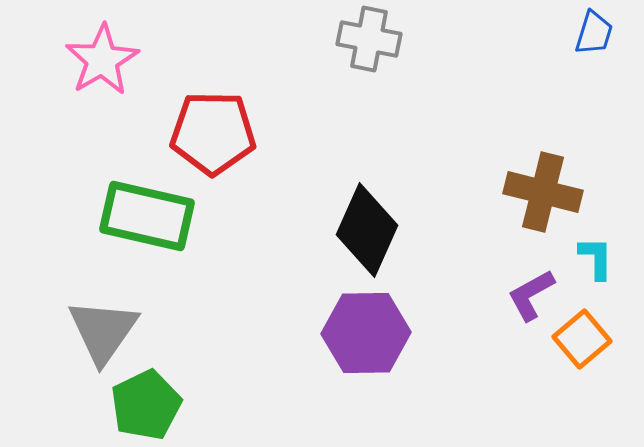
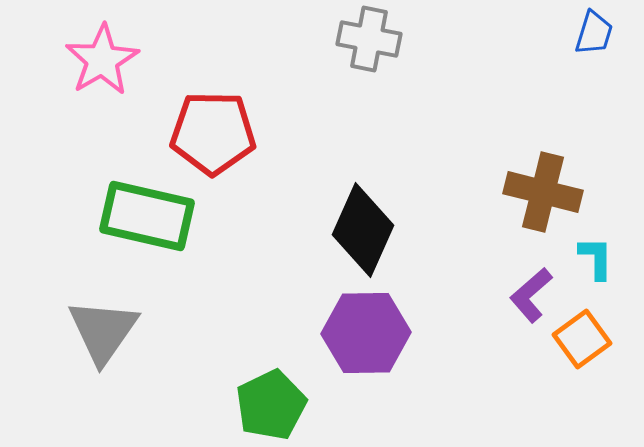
black diamond: moved 4 px left
purple L-shape: rotated 12 degrees counterclockwise
orange square: rotated 4 degrees clockwise
green pentagon: moved 125 px right
